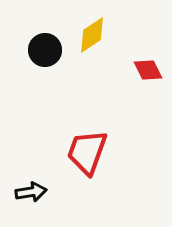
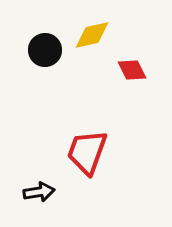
yellow diamond: rotated 21 degrees clockwise
red diamond: moved 16 px left
black arrow: moved 8 px right
